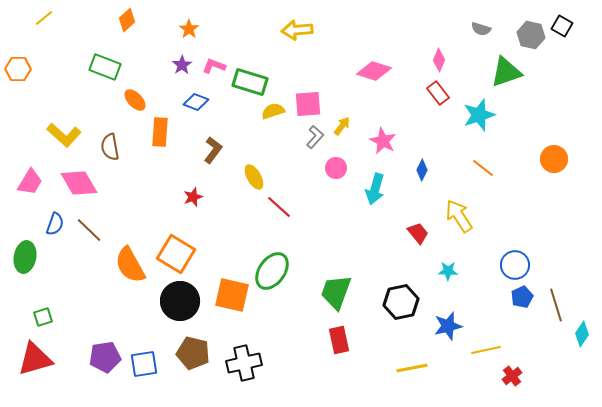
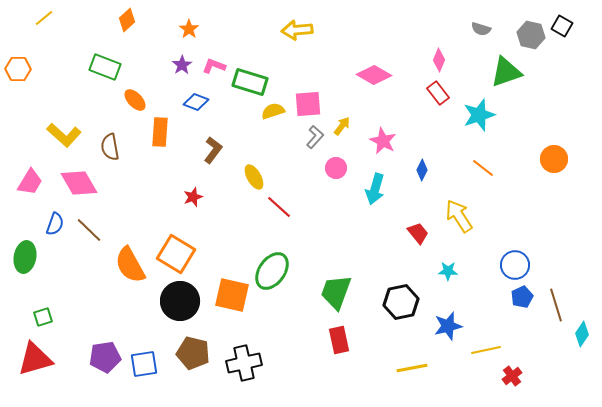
pink diamond at (374, 71): moved 4 px down; rotated 12 degrees clockwise
